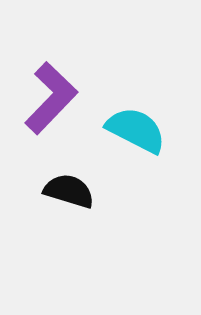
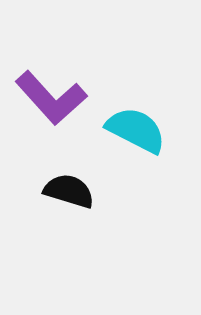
purple L-shape: rotated 94 degrees clockwise
